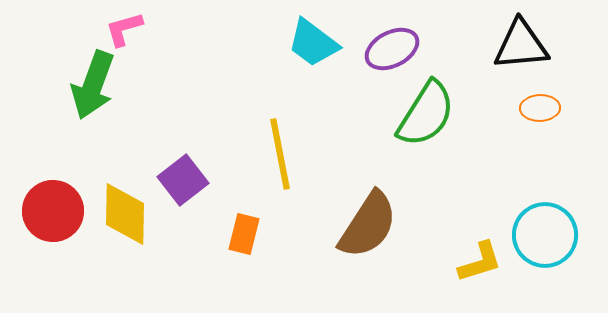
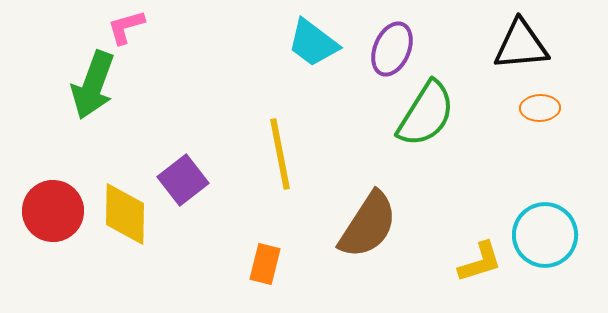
pink L-shape: moved 2 px right, 2 px up
purple ellipse: rotated 40 degrees counterclockwise
orange rectangle: moved 21 px right, 30 px down
